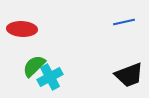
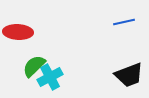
red ellipse: moved 4 px left, 3 px down
